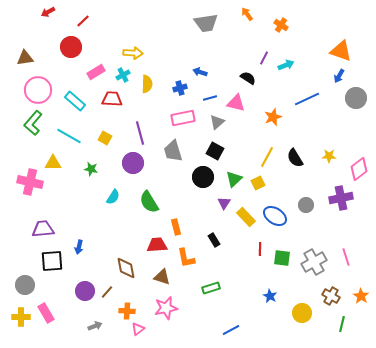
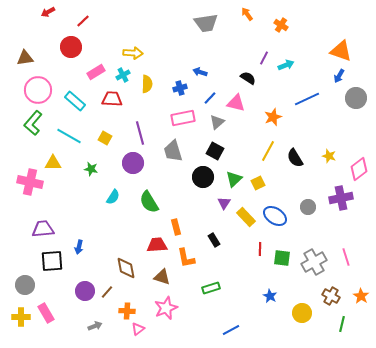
blue line at (210, 98): rotated 32 degrees counterclockwise
yellow star at (329, 156): rotated 16 degrees clockwise
yellow line at (267, 157): moved 1 px right, 6 px up
gray circle at (306, 205): moved 2 px right, 2 px down
pink star at (166, 308): rotated 10 degrees counterclockwise
